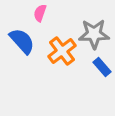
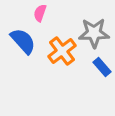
gray star: moved 1 px up
blue semicircle: moved 1 px right
